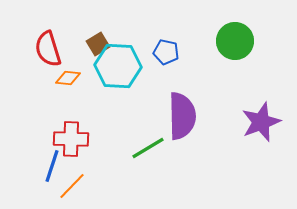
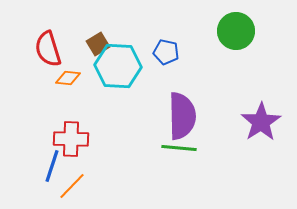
green circle: moved 1 px right, 10 px up
purple star: rotated 12 degrees counterclockwise
green line: moved 31 px right; rotated 36 degrees clockwise
